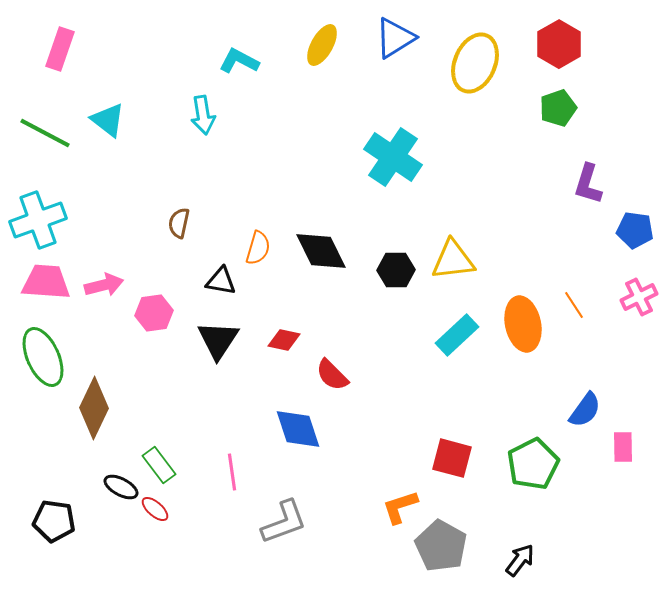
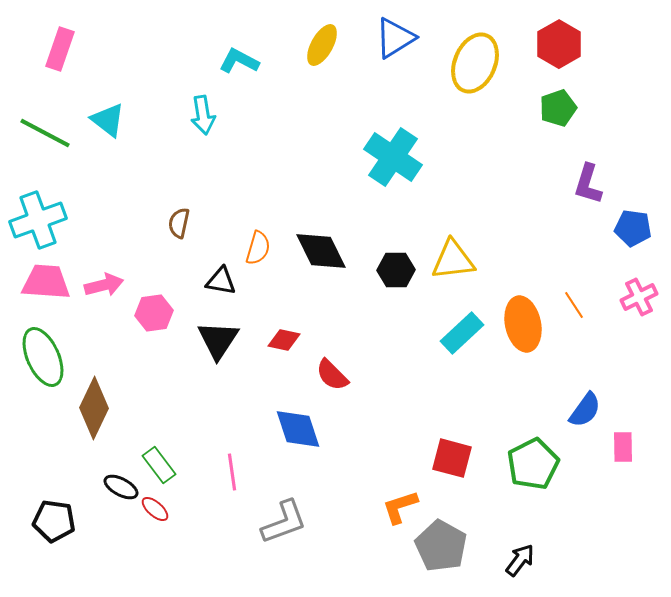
blue pentagon at (635, 230): moved 2 px left, 2 px up
cyan rectangle at (457, 335): moved 5 px right, 2 px up
